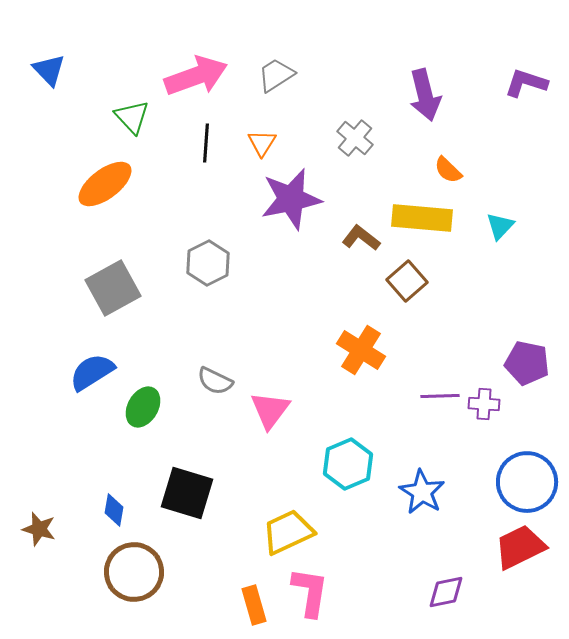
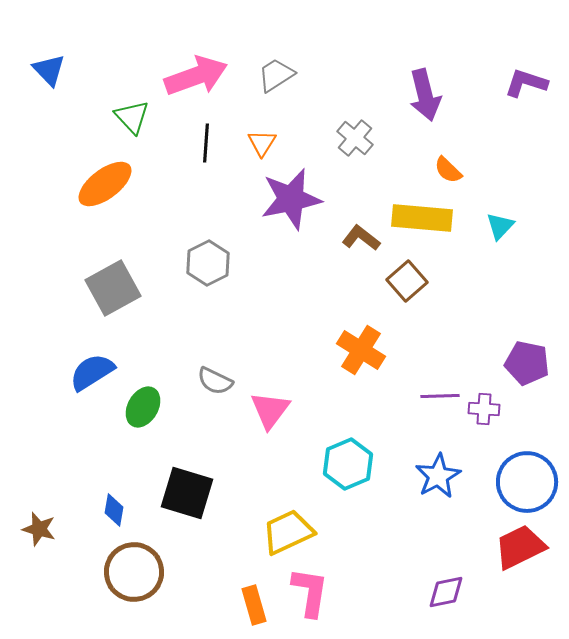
purple cross: moved 5 px down
blue star: moved 16 px right, 16 px up; rotated 12 degrees clockwise
